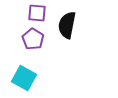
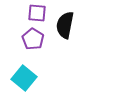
black semicircle: moved 2 px left
cyan square: rotated 10 degrees clockwise
